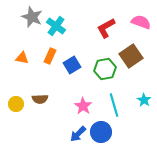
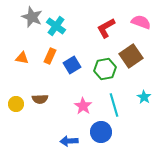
cyan star: moved 3 px up
blue arrow: moved 9 px left, 7 px down; rotated 42 degrees clockwise
